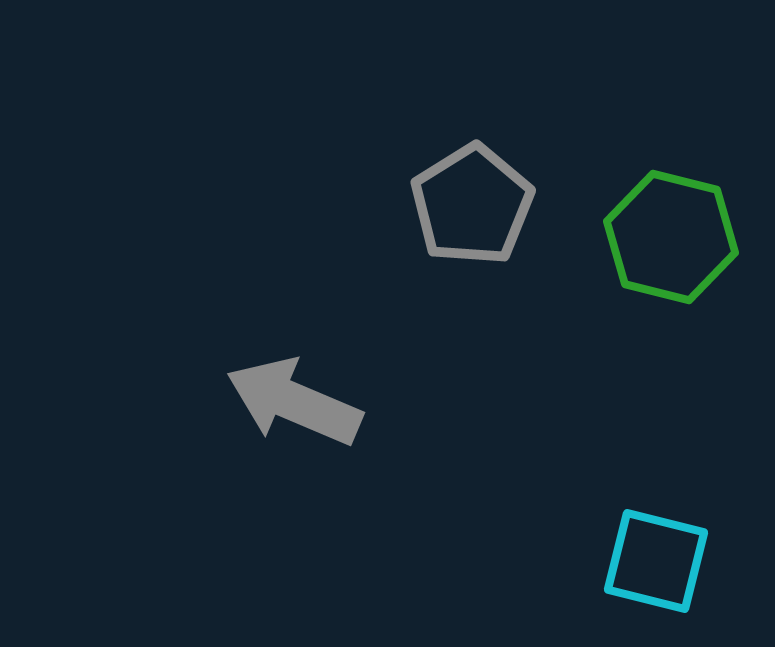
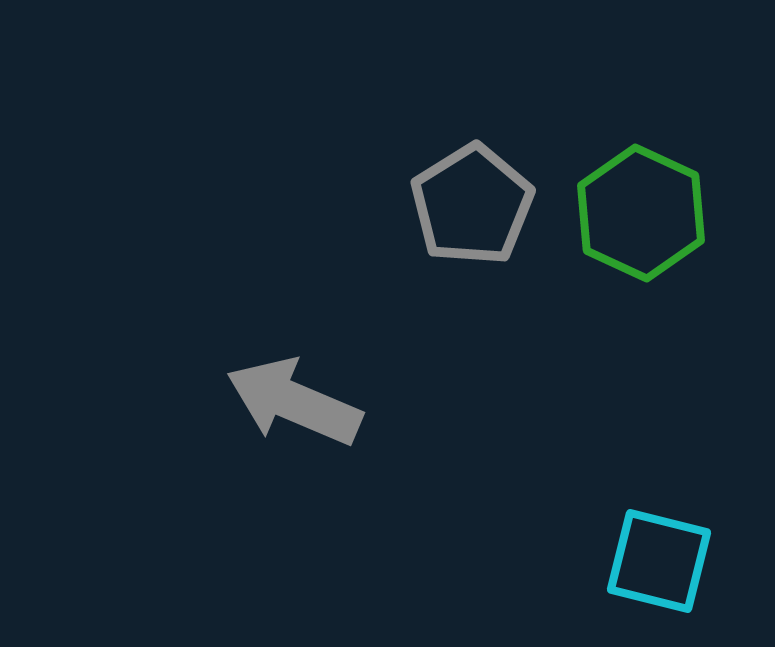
green hexagon: moved 30 px left, 24 px up; rotated 11 degrees clockwise
cyan square: moved 3 px right
